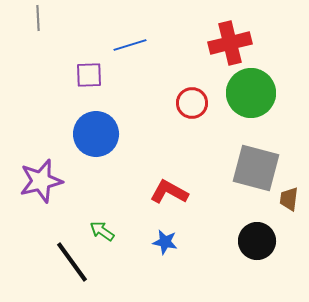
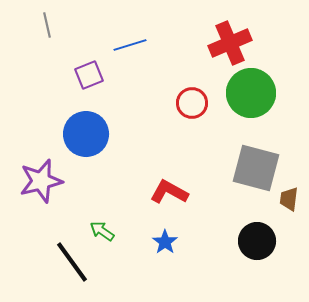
gray line: moved 9 px right, 7 px down; rotated 10 degrees counterclockwise
red cross: rotated 9 degrees counterclockwise
purple square: rotated 20 degrees counterclockwise
blue circle: moved 10 px left
blue star: rotated 25 degrees clockwise
